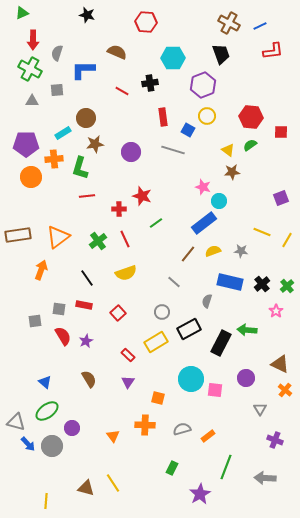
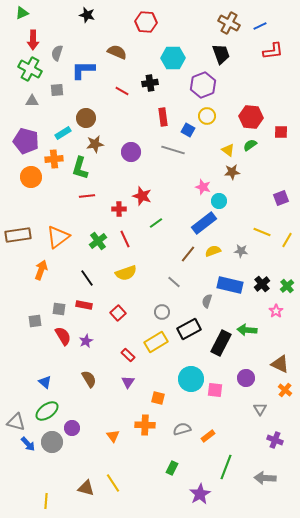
purple pentagon at (26, 144): moved 3 px up; rotated 15 degrees clockwise
blue rectangle at (230, 282): moved 3 px down
gray circle at (52, 446): moved 4 px up
